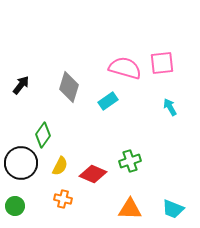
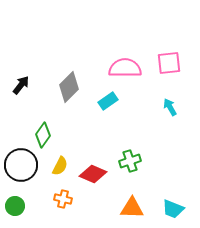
pink square: moved 7 px right
pink semicircle: rotated 16 degrees counterclockwise
gray diamond: rotated 28 degrees clockwise
black circle: moved 2 px down
orange triangle: moved 2 px right, 1 px up
